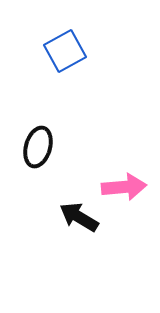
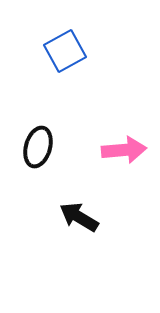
pink arrow: moved 37 px up
